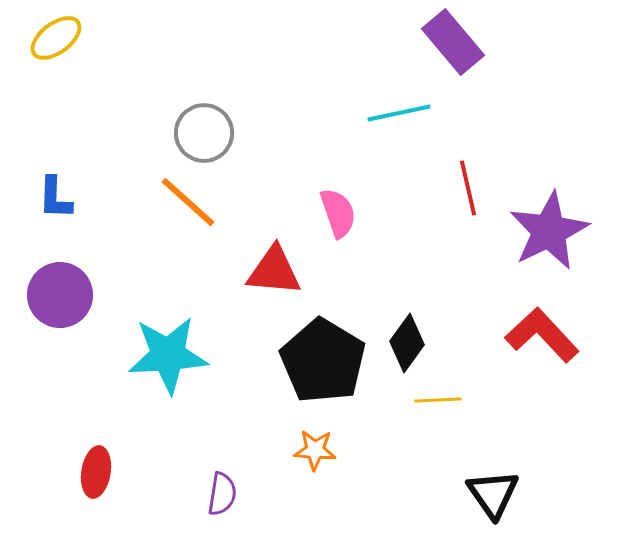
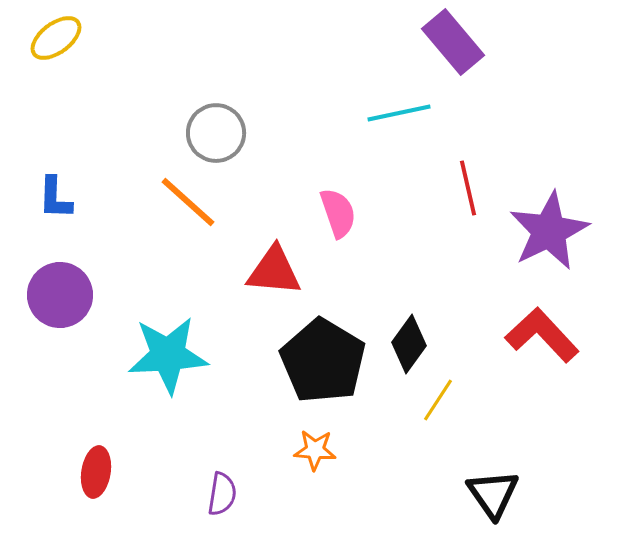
gray circle: moved 12 px right
black diamond: moved 2 px right, 1 px down
yellow line: rotated 54 degrees counterclockwise
